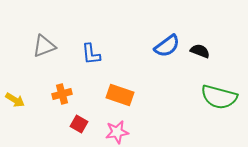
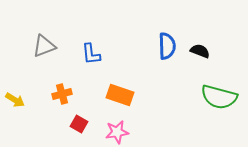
blue semicircle: rotated 56 degrees counterclockwise
